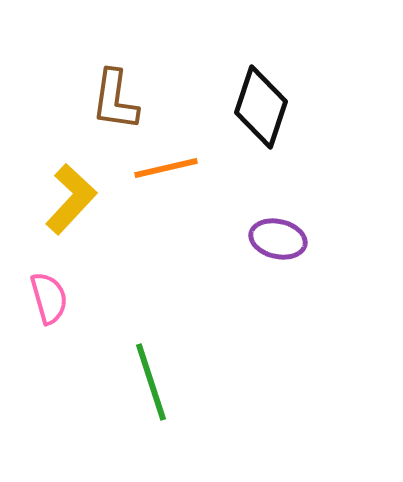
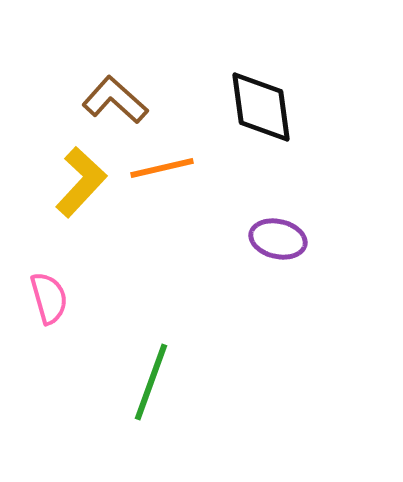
brown L-shape: rotated 124 degrees clockwise
black diamond: rotated 26 degrees counterclockwise
orange line: moved 4 px left
yellow L-shape: moved 10 px right, 17 px up
green line: rotated 38 degrees clockwise
